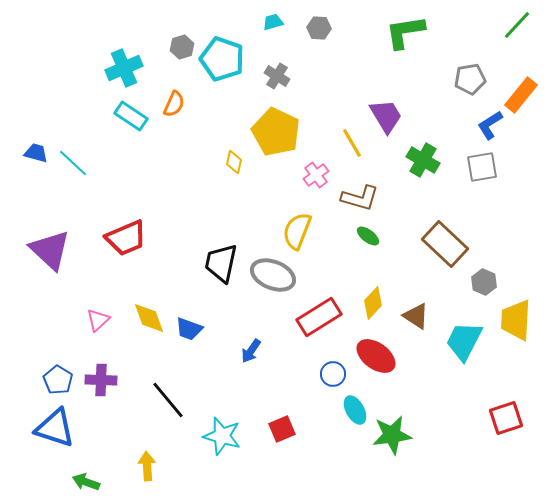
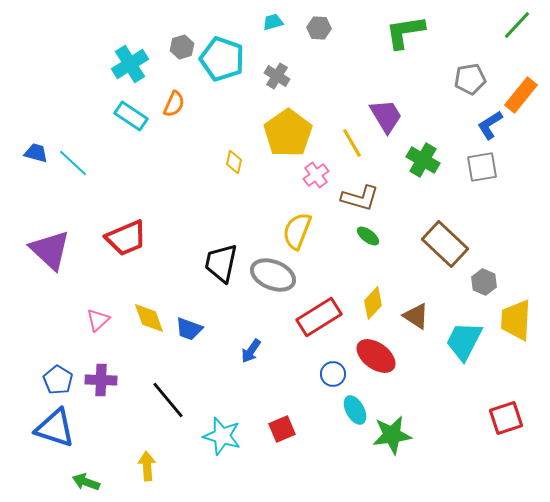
cyan cross at (124, 68): moved 6 px right, 4 px up; rotated 9 degrees counterclockwise
yellow pentagon at (276, 132): moved 12 px right, 1 px down; rotated 12 degrees clockwise
